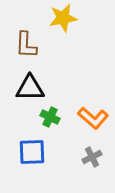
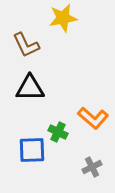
brown L-shape: rotated 28 degrees counterclockwise
green cross: moved 8 px right, 15 px down
blue square: moved 2 px up
gray cross: moved 10 px down
